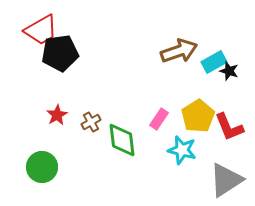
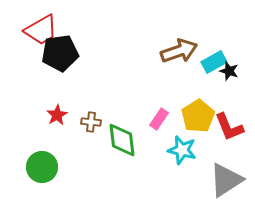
brown cross: rotated 36 degrees clockwise
